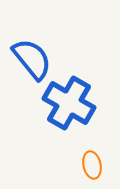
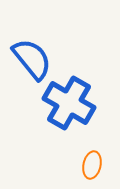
orange ellipse: rotated 24 degrees clockwise
